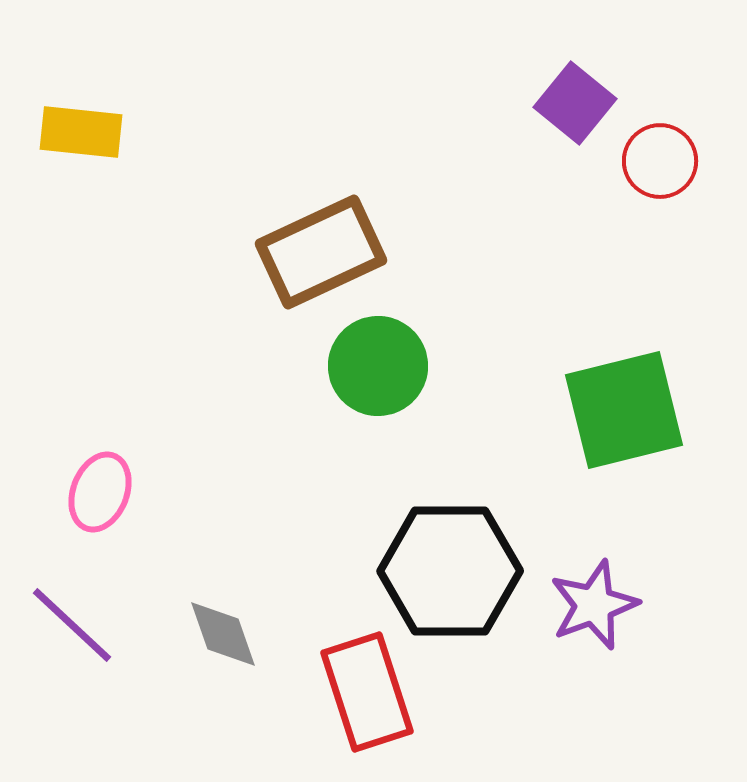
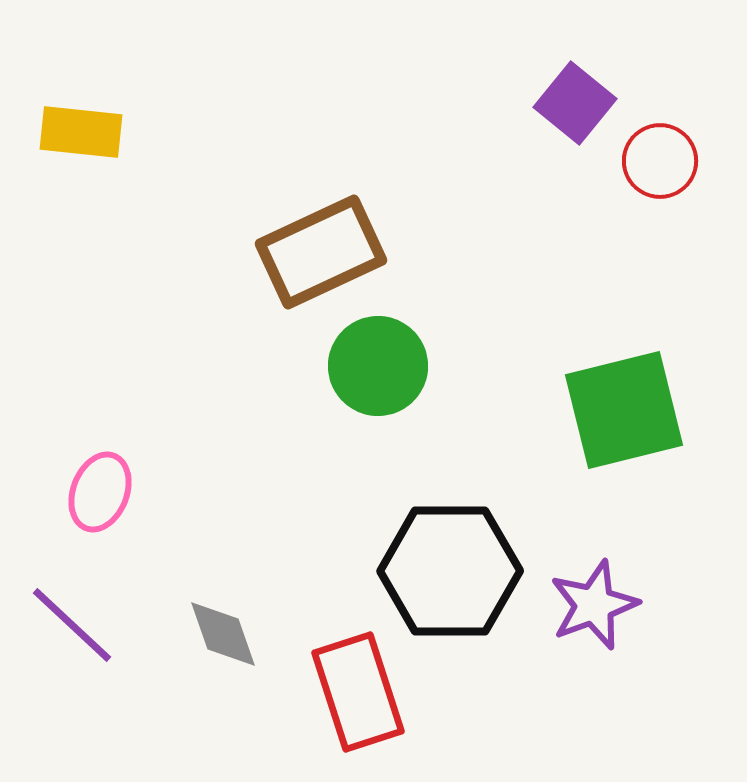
red rectangle: moved 9 px left
